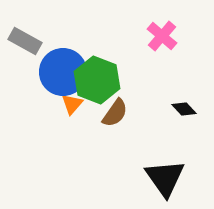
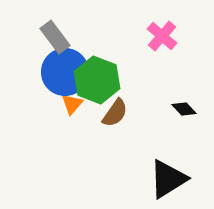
gray rectangle: moved 30 px right, 4 px up; rotated 24 degrees clockwise
blue circle: moved 2 px right
black triangle: moved 3 px right, 1 px down; rotated 33 degrees clockwise
